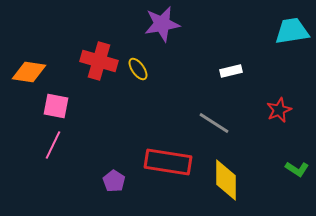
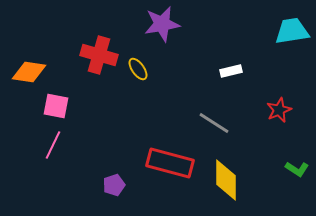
red cross: moved 6 px up
red rectangle: moved 2 px right, 1 px down; rotated 6 degrees clockwise
purple pentagon: moved 4 px down; rotated 20 degrees clockwise
